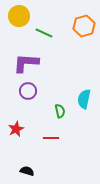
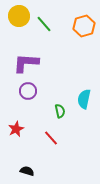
green line: moved 9 px up; rotated 24 degrees clockwise
red line: rotated 49 degrees clockwise
